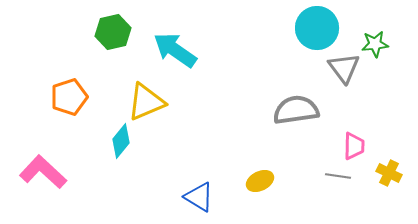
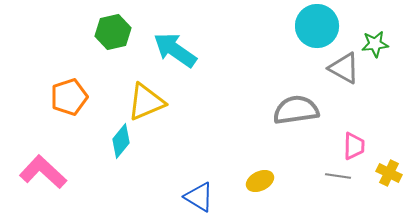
cyan circle: moved 2 px up
gray triangle: rotated 24 degrees counterclockwise
